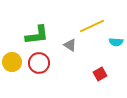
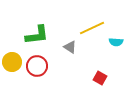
yellow line: moved 2 px down
gray triangle: moved 2 px down
red circle: moved 2 px left, 3 px down
red square: moved 4 px down; rotated 32 degrees counterclockwise
